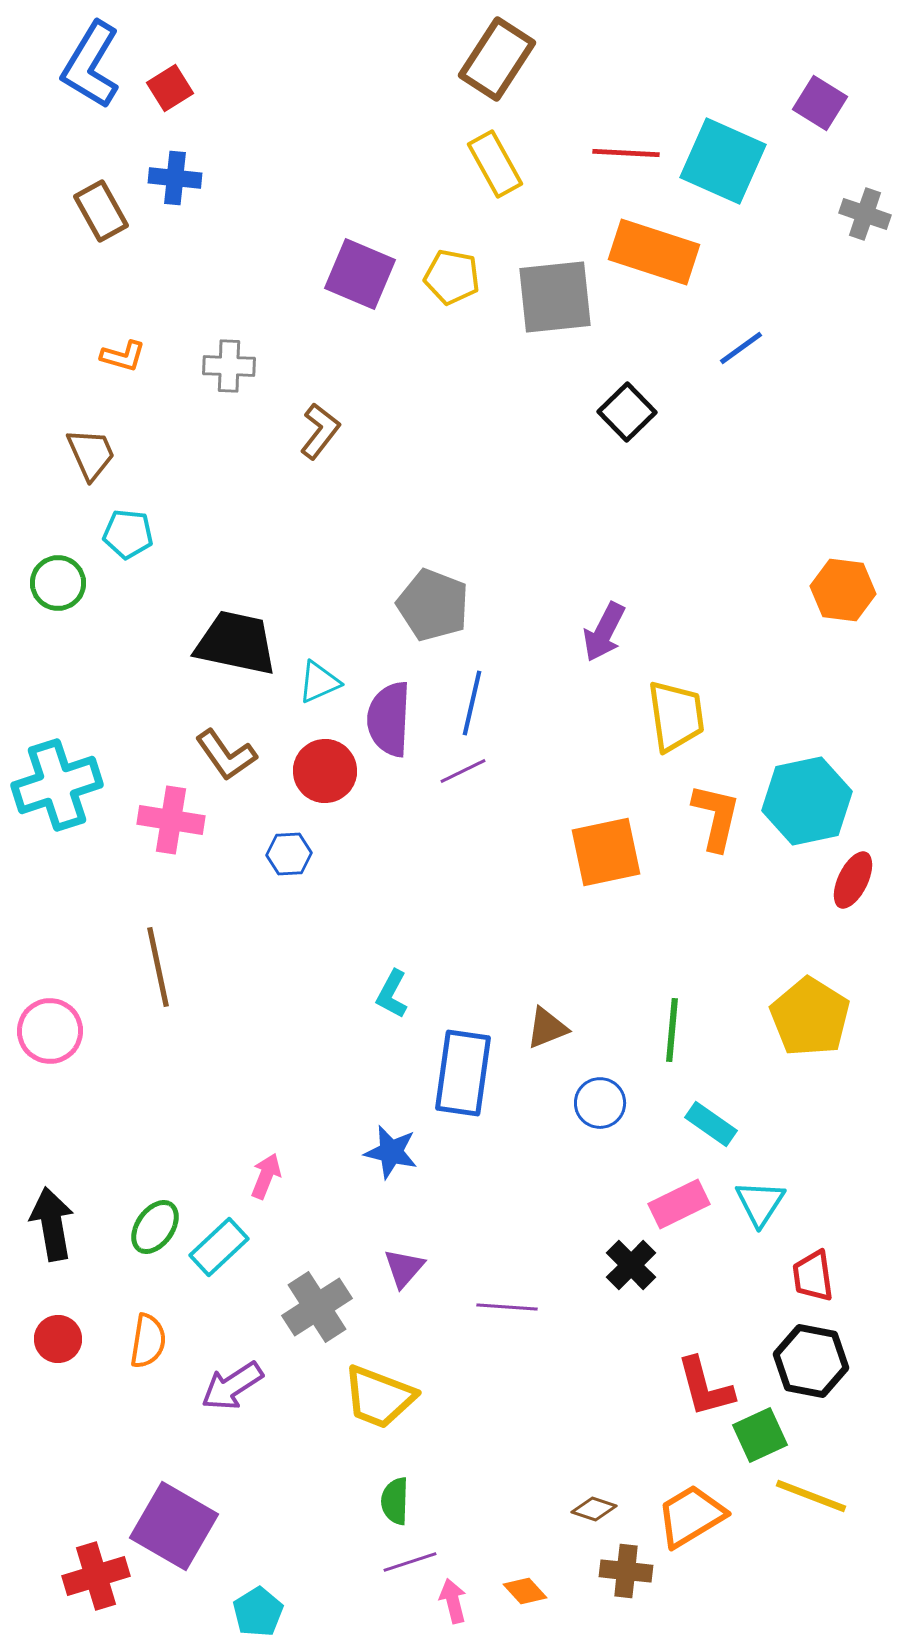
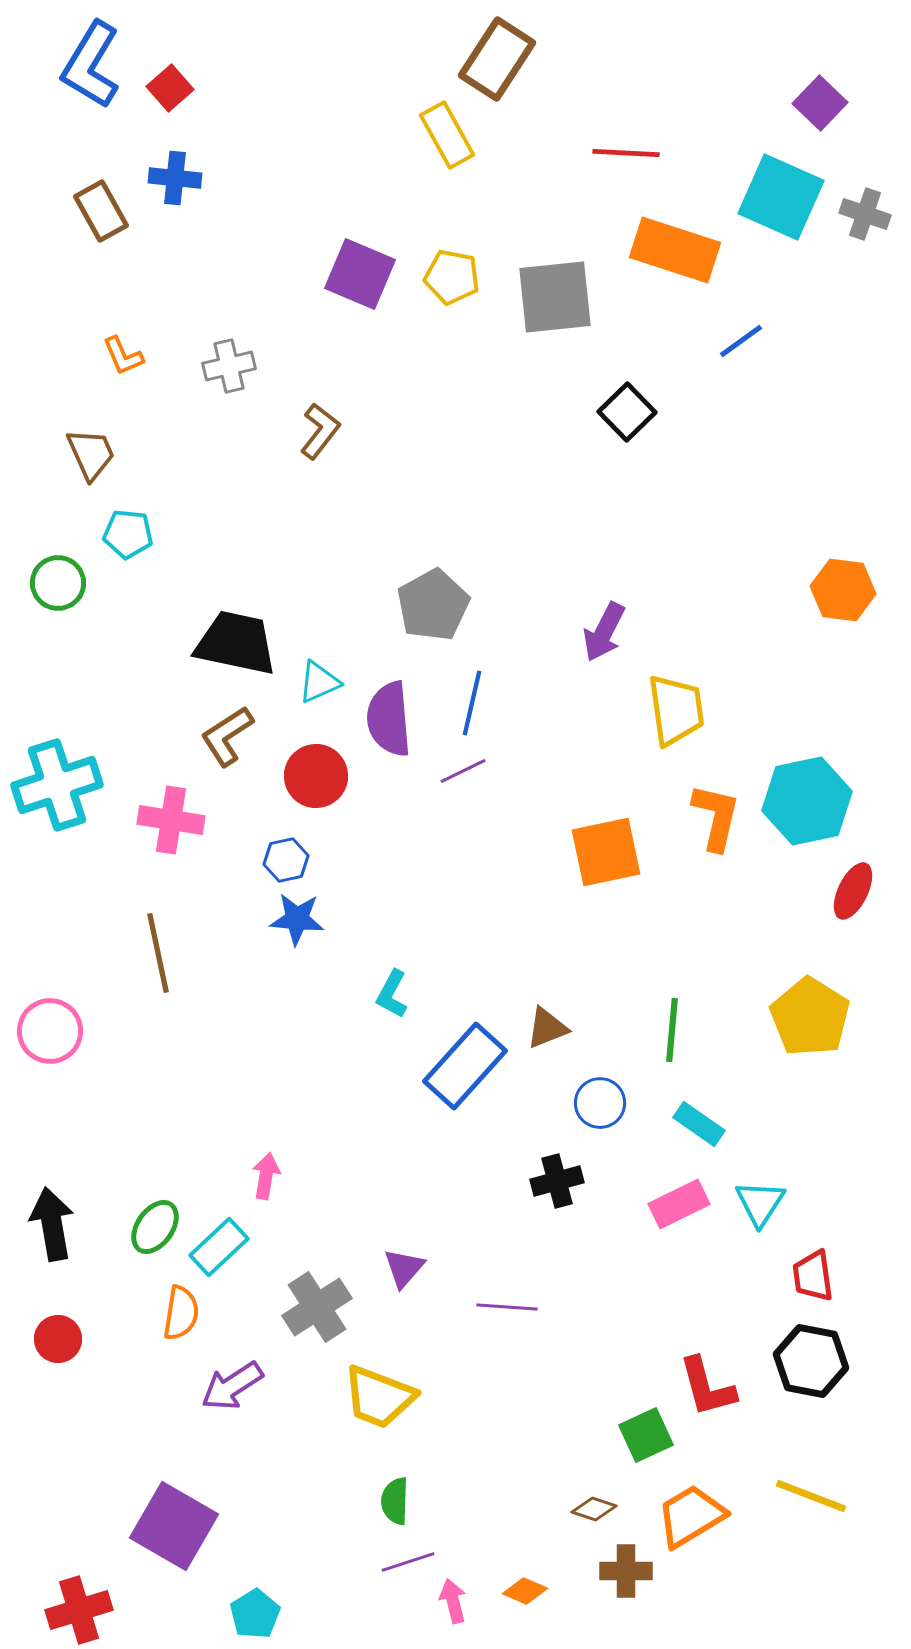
red square at (170, 88): rotated 9 degrees counterclockwise
purple square at (820, 103): rotated 12 degrees clockwise
cyan square at (723, 161): moved 58 px right, 36 px down
yellow rectangle at (495, 164): moved 48 px left, 29 px up
orange rectangle at (654, 252): moved 21 px right, 2 px up
blue line at (741, 348): moved 7 px up
orange L-shape at (123, 356): rotated 51 degrees clockwise
gray cross at (229, 366): rotated 15 degrees counterclockwise
gray pentagon at (433, 605): rotated 22 degrees clockwise
yellow trapezoid at (676, 716): moved 6 px up
purple semicircle at (389, 719): rotated 8 degrees counterclockwise
brown L-shape at (226, 755): moved 1 px right, 19 px up; rotated 92 degrees clockwise
red circle at (325, 771): moved 9 px left, 5 px down
blue hexagon at (289, 854): moved 3 px left, 6 px down; rotated 9 degrees counterclockwise
red ellipse at (853, 880): moved 11 px down
brown line at (158, 967): moved 14 px up
blue rectangle at (463, 1073): moved 2 px right, 7 px up; rotated 34 degrees clockwise
cyan rectangle at (711, 1124): moved 12 px left
blue star at (391, 1152): moved 94 px left, 233 px up; rotated 8 degrees counterclockwise
pink arrow at (266, 1176): rotated 12 degrees counterclockwise
black cross at (631, 1265): moved 74 px left, 84 px up; rotated 30 degrees clockwise
orange semicircle at (148, 1341): moved 33 px right, 28 px up
red L-shape at (705, 1387): moved 2 px right
green square at (760, 1435): moved 114 px left
purple line at (410, 1562): moved 2 px left
brown cross at (626, 1571): rotated 6 degrees counterclockwise
red cross at (96, 1576): moved 17 px left, 34 px down
orange diamond at (525, 1591): rotated 24 degrees counterclockwise
cyan pentagon at (258, 1612): moved 3 px left, 2 px down
